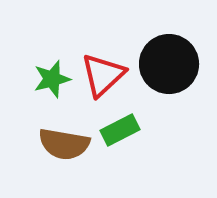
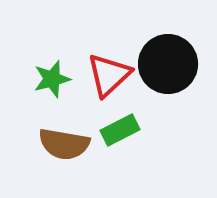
black circle: moved 1 px left
red triangle: moved 6 px right
